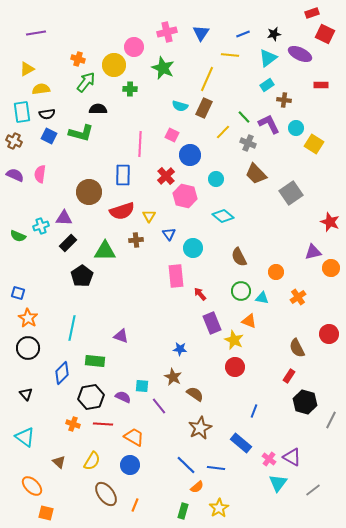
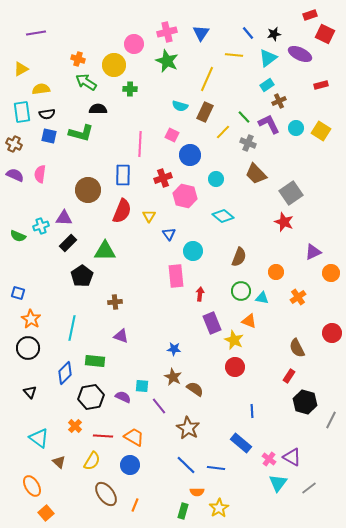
red rectangle at (312, 13): moved 2 px left, 2 px down
blue line at (243, 34): moved 5 px right, 1 px up; rotated 72 degrees clockwise
pink circle at (134, 47): moved 3 px up
yellow line at (230, 55): moved 4 px right
green star at (163, 68): moved 4 px right, 7 px up
yellow triangle at (27, 69): moved 6 px left
green arrow at (86, 82): rotated 95 degrees counterclockwise
red rectangle at (321, 85): rotated 16 degrees counterclockwise
brown cross at (284, 100): moved 5 px left, 1 px down; rotated 32 degrees counterclockwise
brown rectangle at (204, 108): moved 1 px right, 4 px down
blue square at (49, 136): rotated 14 degrees counterclockwise
brown cross at (14, 141): moved 3 px down
yellow square at (314, 144): moved 7 px right, 13 px up
red cross at (166, 176): moved 3 px left, 2 px down; rotated 24 degrees clockwise
brown circle at (89, 192): moved 1 px left, 2 px up
red semicircle at (122, 211): rotated 50 degrees counterclockwise
red star at (330, 222): moved 46 px left
brown cross at (136, 240): moved 21 px left, 62 px down
cyan circle at (193, 248): moved 3 px down
purple triangle at (313, 252): rotated 12 degrees counterclockwise
brown semicircle at (239, 257): rotated 132 degrees counterclockwise
orange circle at (331, 268): moved 5 px down
red arrow at (200, 294): rotated 48 degrees clockwise
orange star at (28, 318): moved 3 px right, 1 px down
red circle at (329, 334): moved 3 px right, 1 px up
blue star at (180, 349): moved 6 px left
blue diamond at (62, 373): moved 3 px right
black triangle at (26, 394): moved 4 px right, 2 px up
brown semicircle at (195, 394): moved 5 px up
blue line at (254, 411): moved 2 px left; rotated 24 degrees counterclockwise
orange cross at (73, 424): moved 2 px right, 2 px down; rotated 24 degrees clockwise
red line at (103, 424): moved 12 px down
brown star at (200, 428): moved 12 px left; rotated 15 degrees counterclockwise
cyan triangle at (25, 437): moved 14 px right, 1 px down
orange ellipse at (32, 486): rotated 15 degrees clockwise
orange semicircle at (197, 487): moved 5 px down; rotated 40 degrees clockwise
gray line at (313, 490): moved 4 px left, 2 px up
orange square at (46, 513): rotated 35 degrees clockwise
